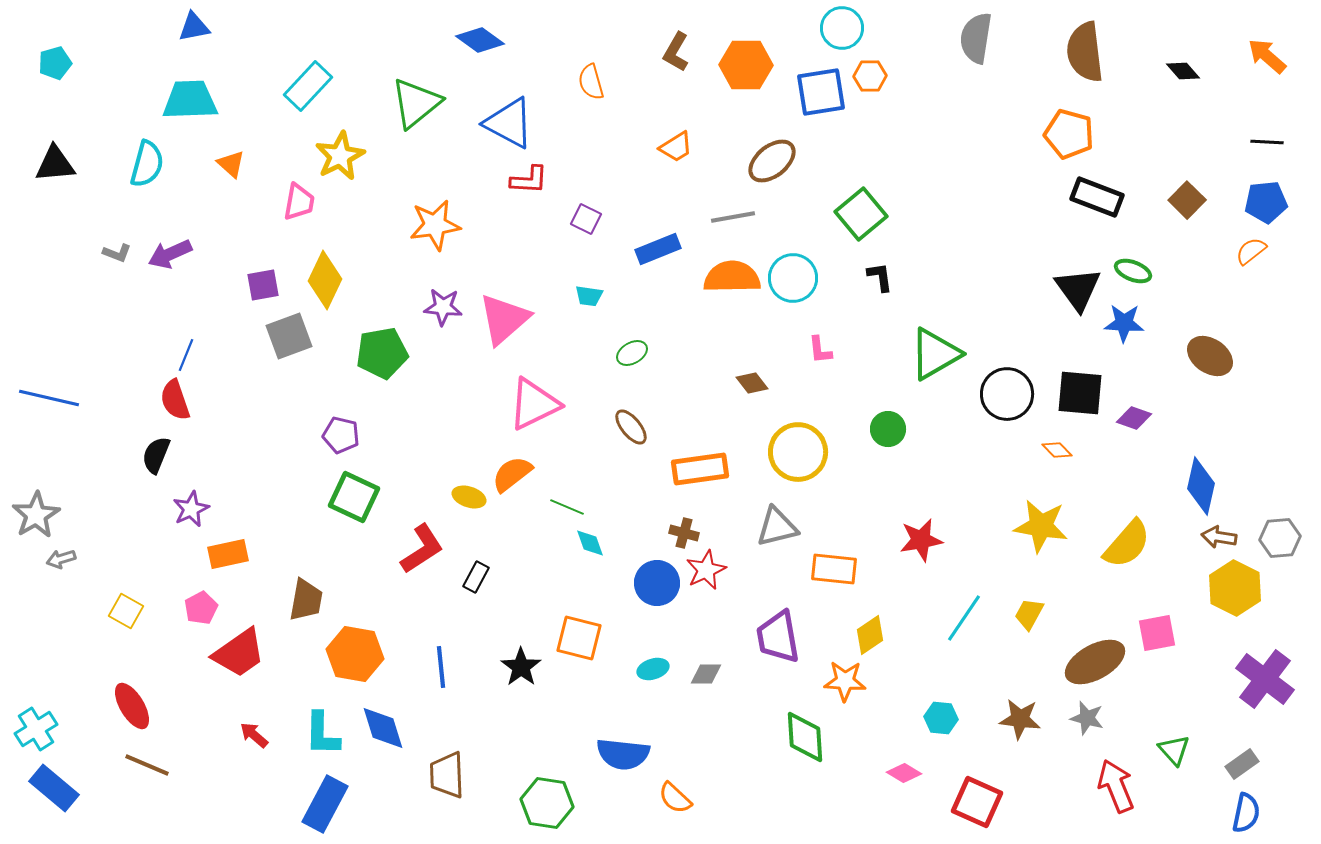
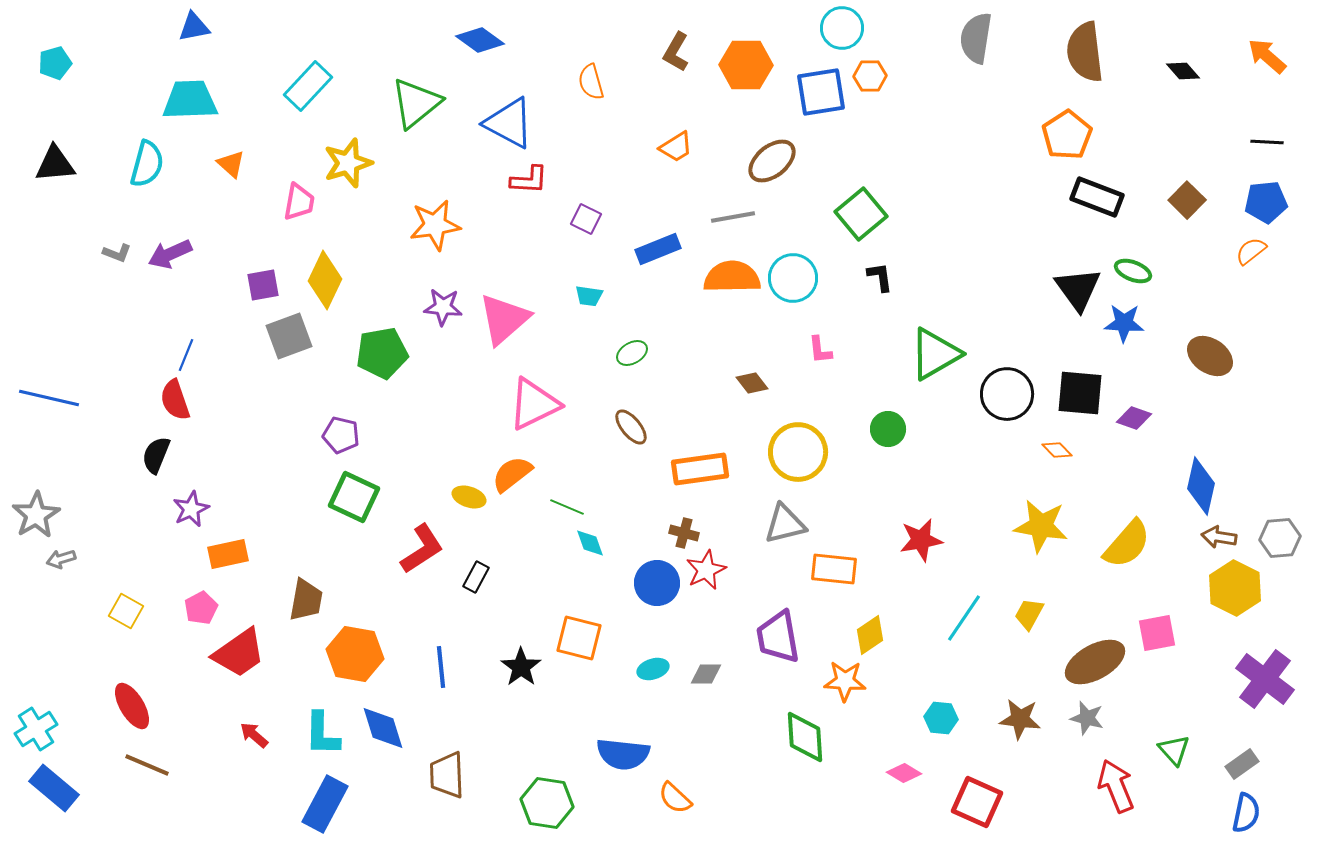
orange pentagon at (1069, 134): moved 2 px left, 1 px down; rotated 24 degrees clockwise
yellow star at (340, 156): moved 8 px right, 7 px down; rotated 9 degrees clockwise
gray triangle at (777, 527): moved 8 px right, 3 px up
